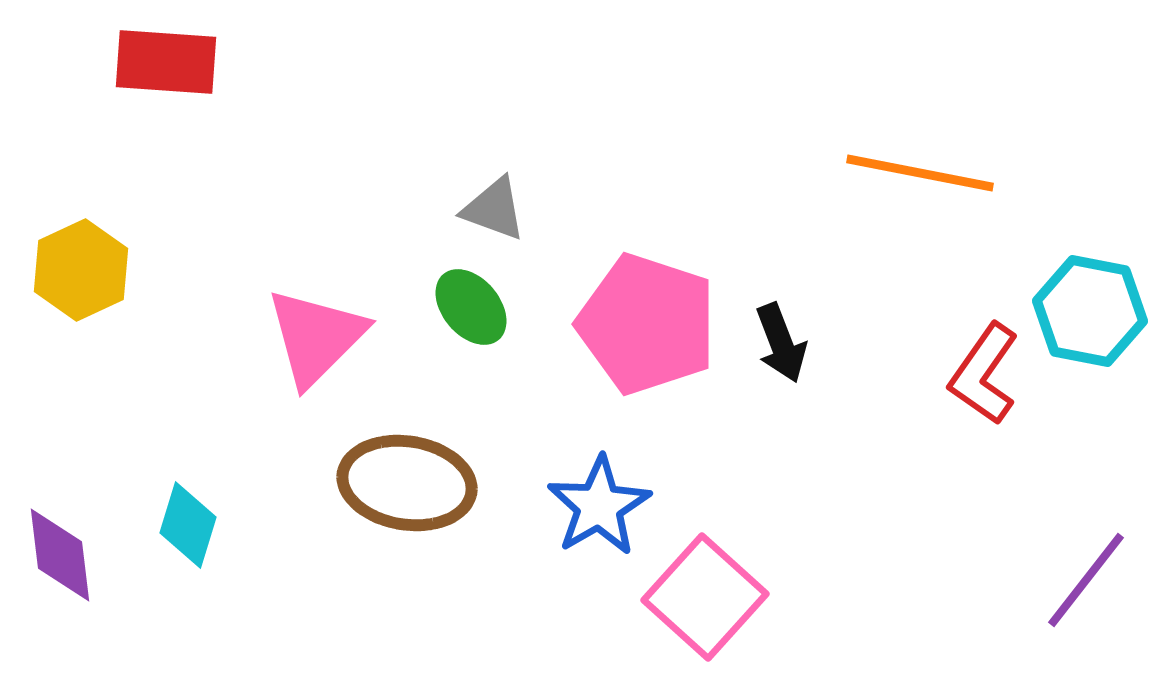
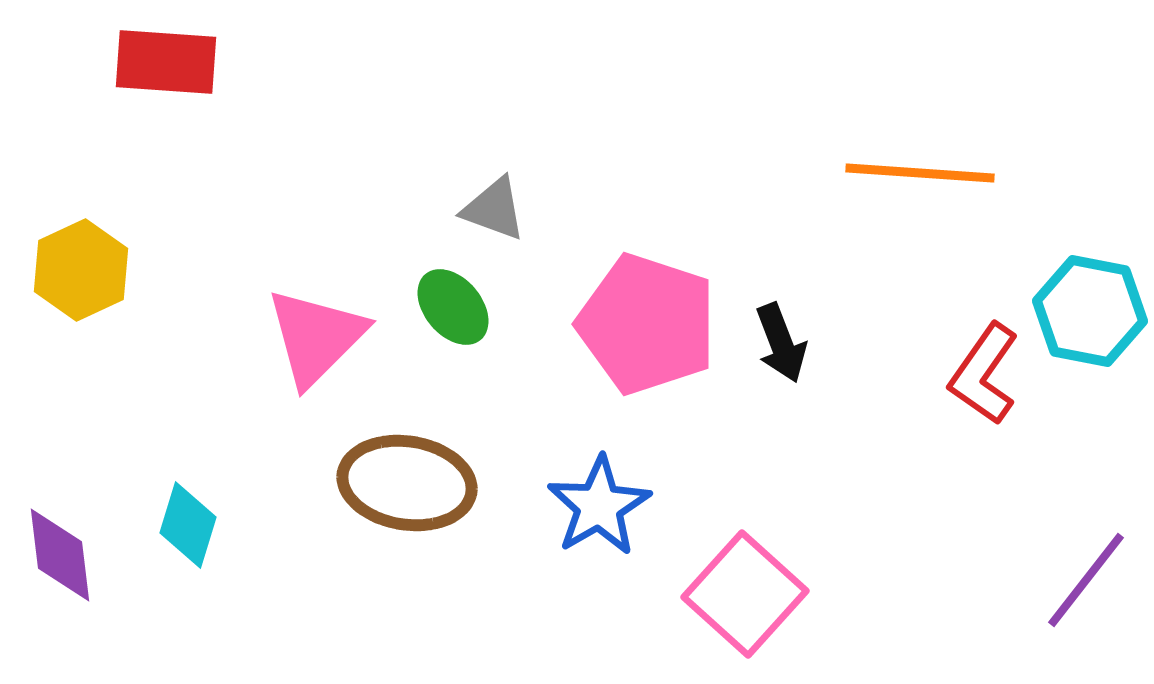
orange line: rotated 7 degrees counterclockwise
green ellipse: moved 18 px left
pink square: moved 40 px right, 3 px up
